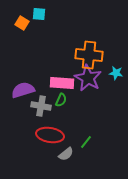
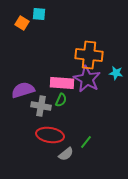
purple star: moved 1 px left, 1 px down
